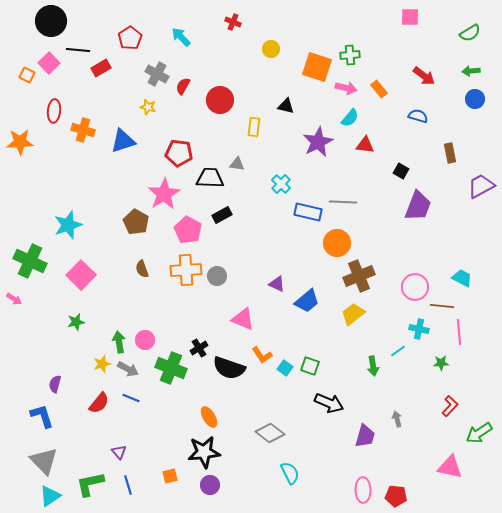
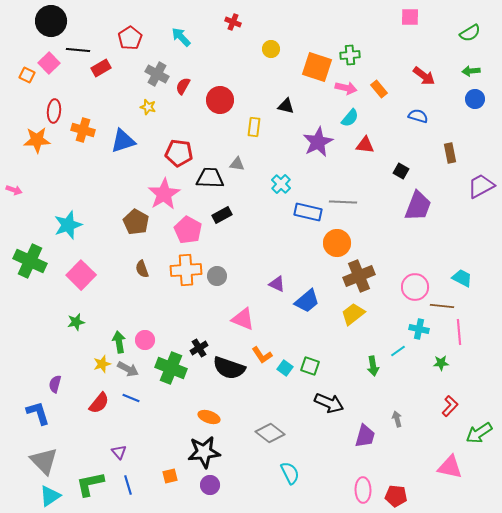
orange star at (20, 142): moved 17 px right, 2 px up
pink arrow at (14, 299): moved 109 px up; rotated 14 degrees counterclockwise
blue L-shape at (42, 416): moved 4 px left, 3 px up
orange ellipse at (209, 417): rotated 40 degrees counterclockwise
